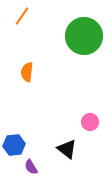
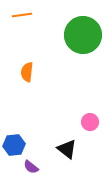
orange line: moved 1 px up; rotated 48 degrees clockwise
green circle: moved 1 px left, 1 px up
purple semicircle: rotated 21 degrees counterclockwise
